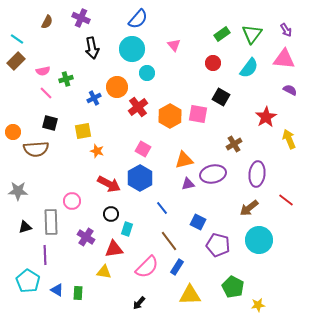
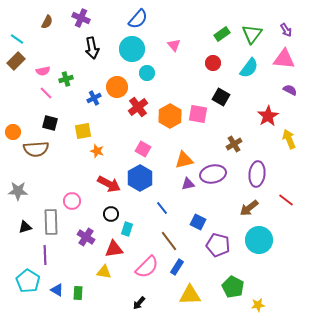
red star at (266, 117): moved 2 px right, 1 px up
